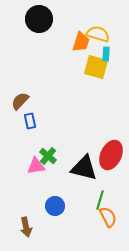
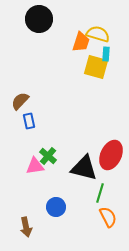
blue rectangle: moved 1 px left
pink triangle: moved 1 px left
green line: moved 7 px up
blue circle: moved 1 px right, 1 px down
